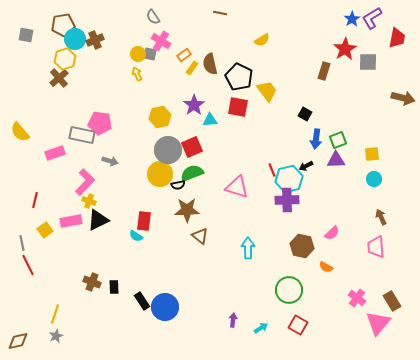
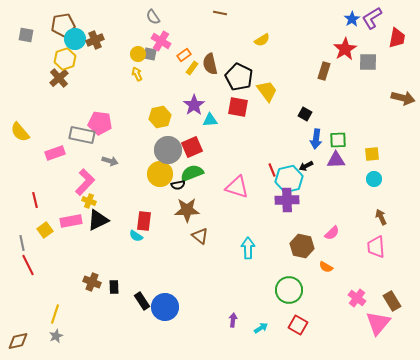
green square at (338, 140): rotated 18 degrees clockwise
red line at (35, 200): rotated 28 degrees counterclockwise
